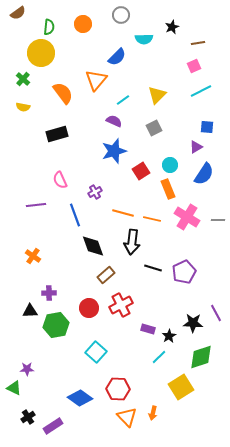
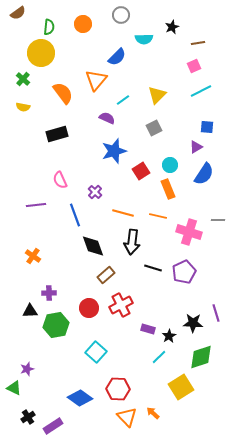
purple semicircle at (114, 121): moved 7 px left, 3 px up
purple cross at (95, 192): rotated 16 degrees counterclockwise
pink cross at (187, 217): moved 2 px right, 15 px down; rotated 15 degrees counterclockwise
orange line at (152, 219): moved 6 px right, 3 px up
purple line at (216, 313): rotated 12 degrees clockwise
purple star at (27, 369): rotated 16 degrees counterclockwise
orange arrow at (153, 413): rotated 120 degrees clockwise
